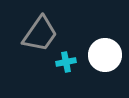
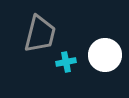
gray trapezoid: rotated 21 degrees counterclockwise
